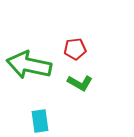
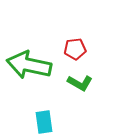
cyan rectangle: moved 4 px right, 1 px down
